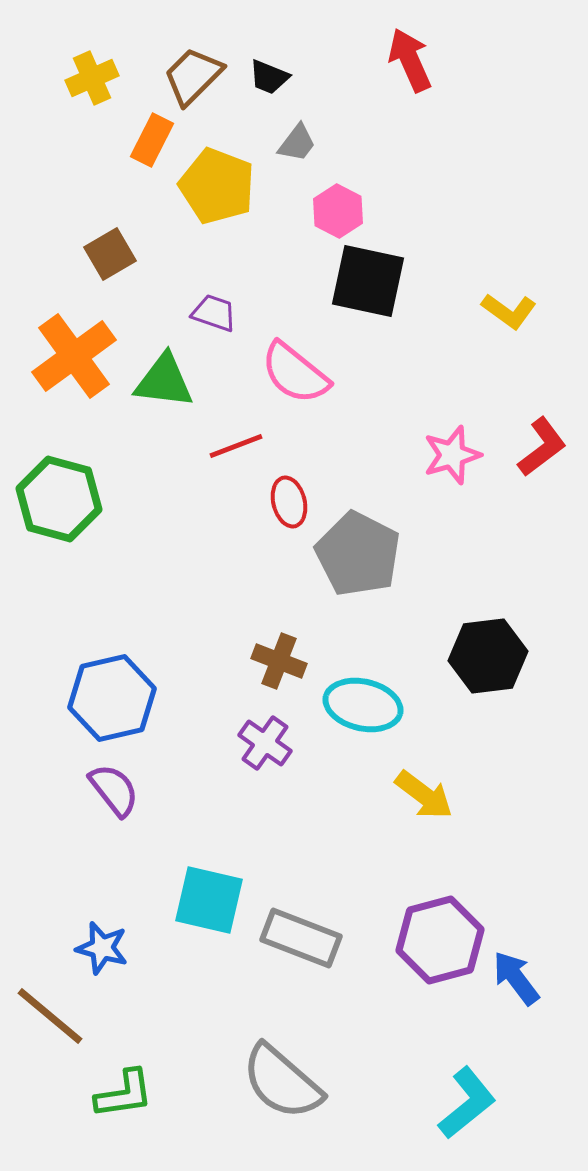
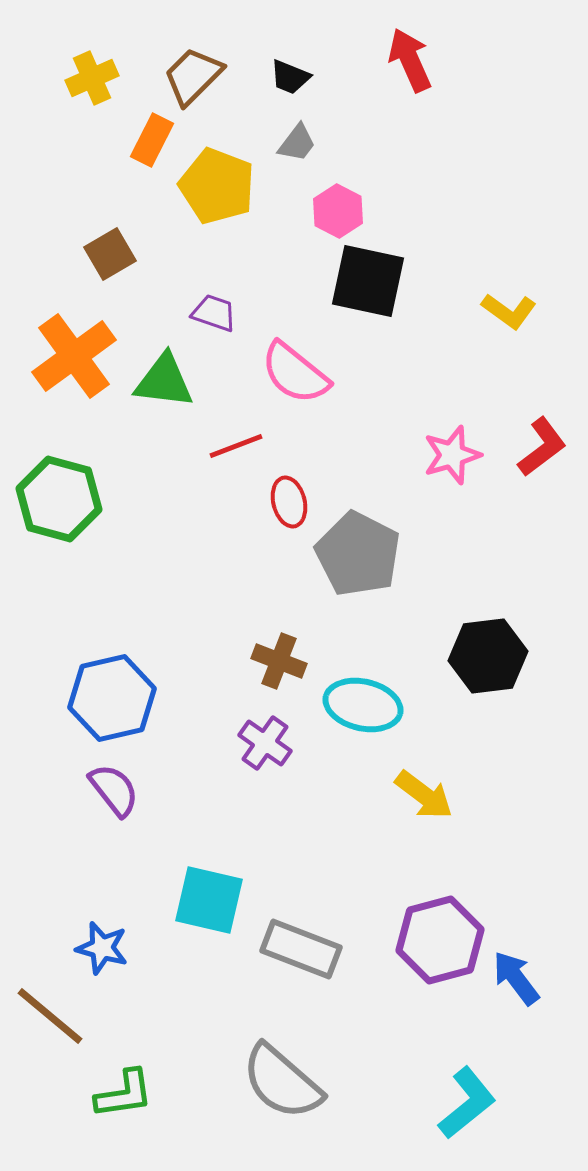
black trapezoid: moved 21 px right
gray rectangle: moved 11 px down
